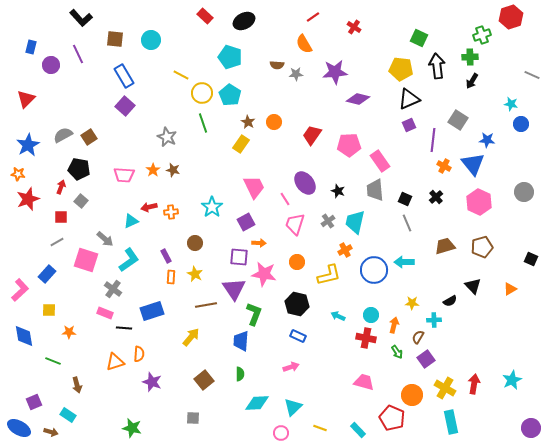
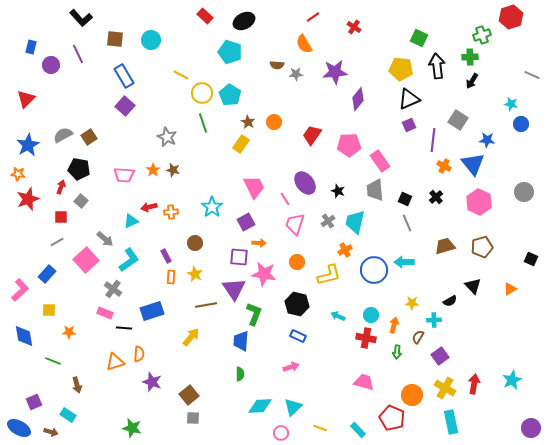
cyan pentagon at (230, 57): moved 5 px up
purple diamond at (358, 99): rotated 65 degrees counterclockwise
pink square at (86, 260): rotated 30 degrees clockwise
green arrow at (397, 352): rotated 40 degrees clockwise
purple square at (426, 359): moved 14 px right, 3 px up
brown square at (204, 380): moved 15 px left, 15 px down
cyan diamond at (257, 403): moved 3 px right, 3 px down
